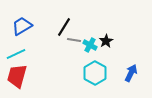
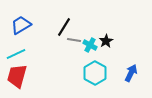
blue trapezoid: moved 1 px left, 1 px up
